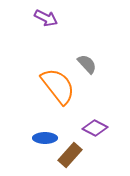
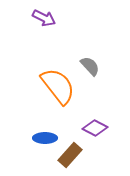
purple arrow: moved 2 px left
gray semicircle: moved 3 px right, 2 px down
